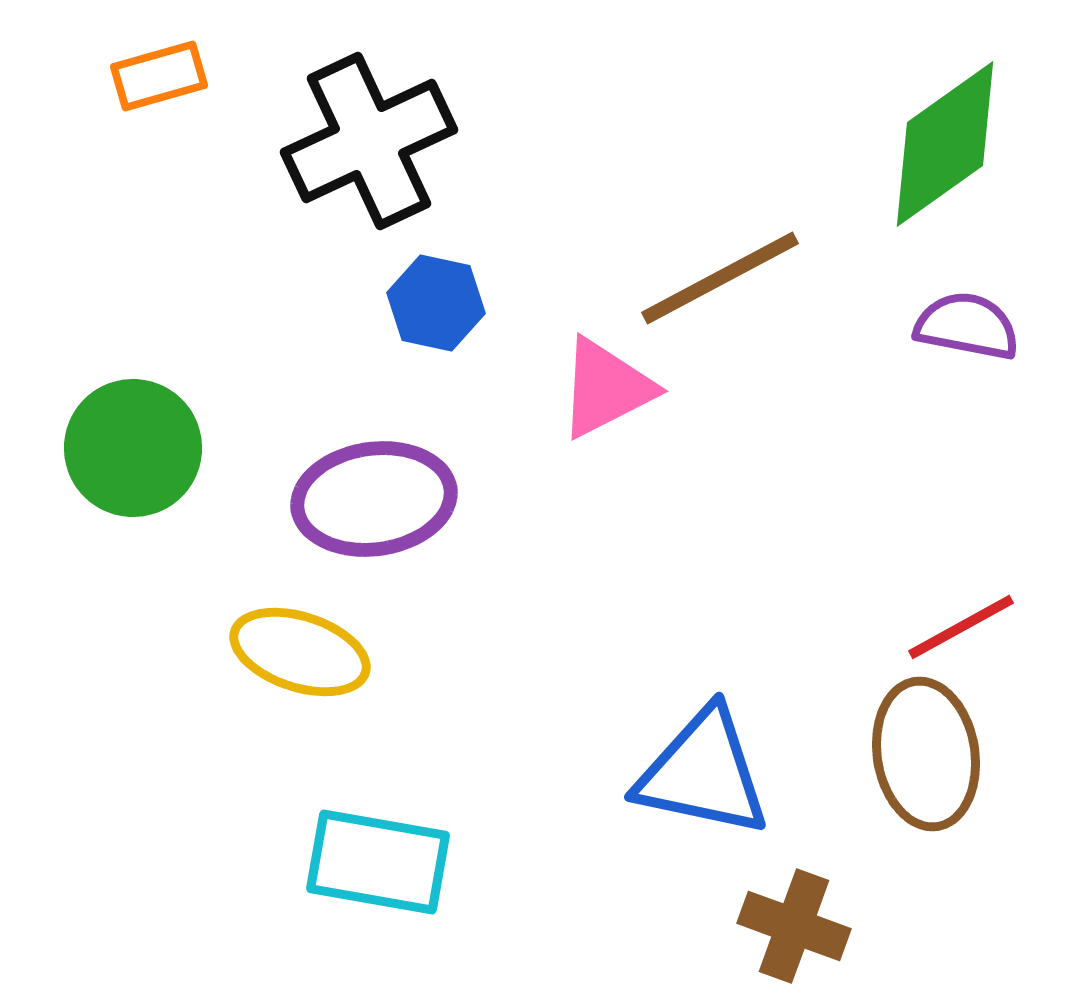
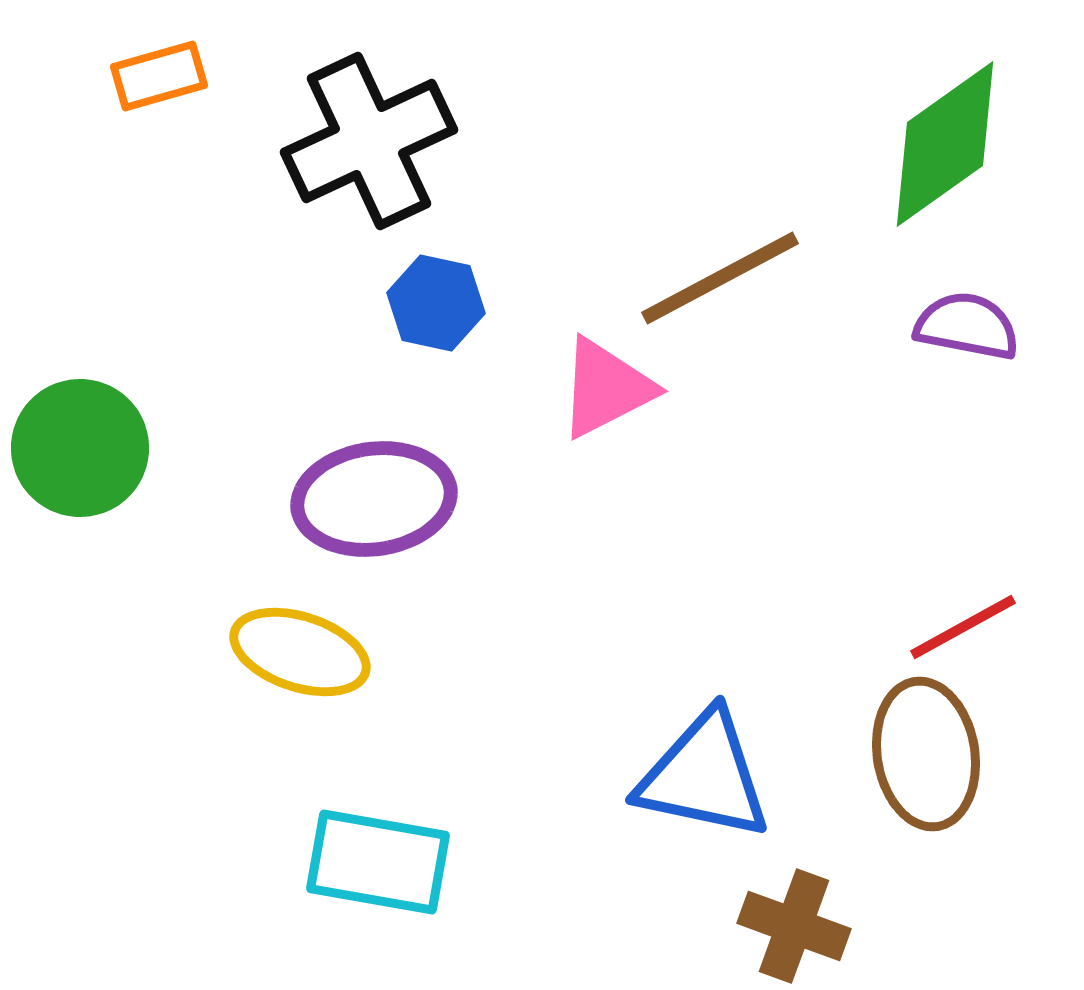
green circle: moved 53 px left
red line: moved 2 px right
blue triangle: moved 1 px right, 3 px down
